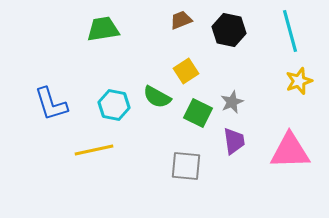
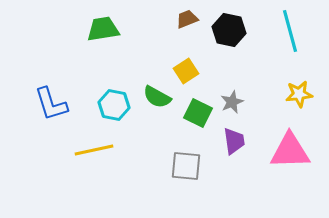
brown trapezoid: moved 6 px right, 1 px up
yellow star: moved 13 px down; rotated 12 degrees clockwise
